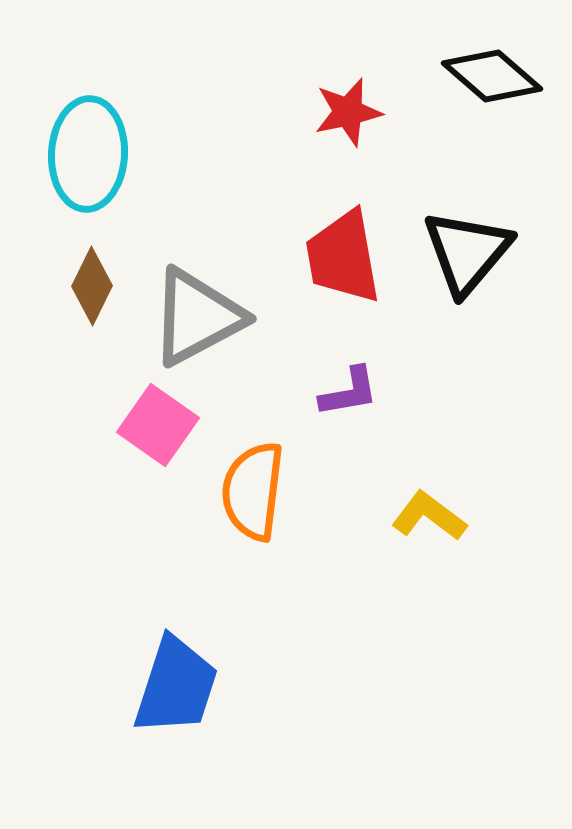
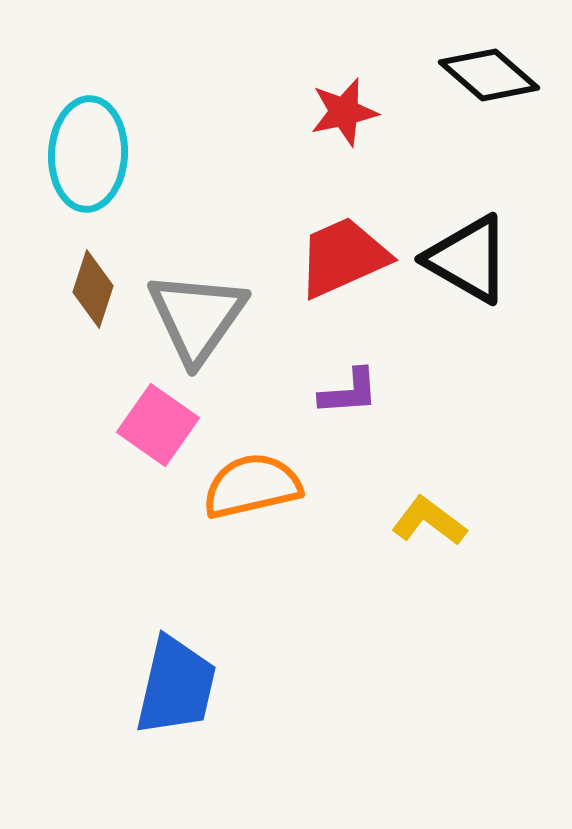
black diamond: moved 3 px left, 1 px up
red star: moved 4 px left
black triangle: moved 1 px right, 7 px down; rotated 40 degrees counterclockwise
red trapezoid: rotated 76 degrees clockwise
brown diamond: moved 1 px right, 3 px down; rotated 8 degrees counterclockwise
gray triangle: rotated 27 degrees counterclockwise
purple L-shape: rotated 6 degrees clockwise
orange semicircle: moved 1 px left, 5 px up; rotated 70 degrees clockwise
yellow L-shape: moved 5 px down
blue trapezoid: rotated 5 degrees counterclockwise
